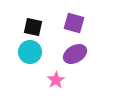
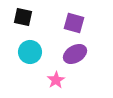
black square: moved 10 px left, 10 px up
